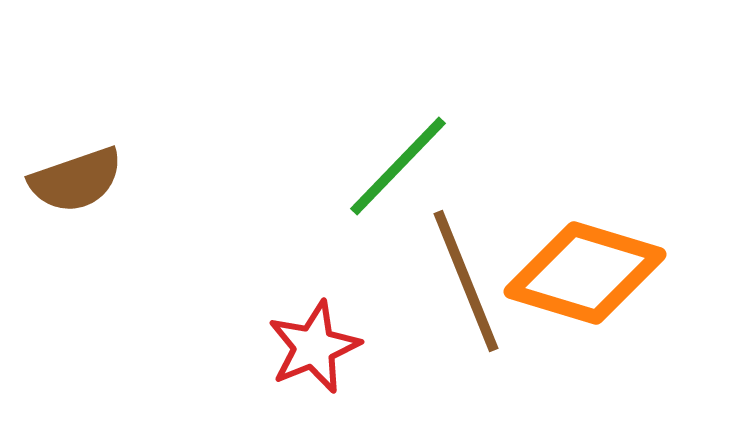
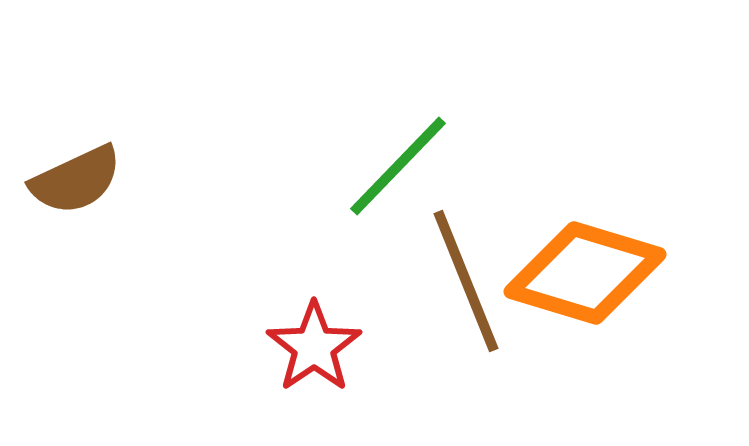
brown semicircle: rotated 6 degrees counterclockwise
red star: rotated 12 degrees counterclockwise
